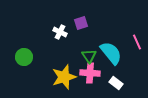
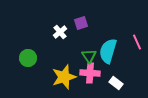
white cross: rotated 24 degrees clockwise
cyan semicircle: moved 3 px left, 2 px up; rotated 125 degrees counterclockwise
green circle: moved 4 px right, 1 px down
